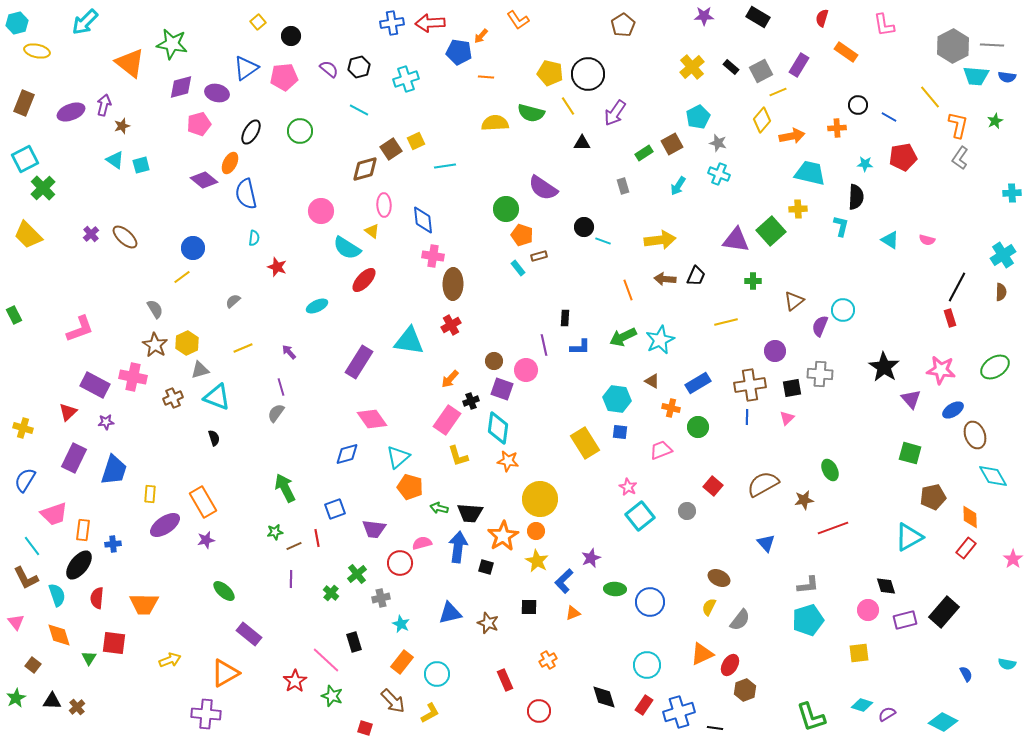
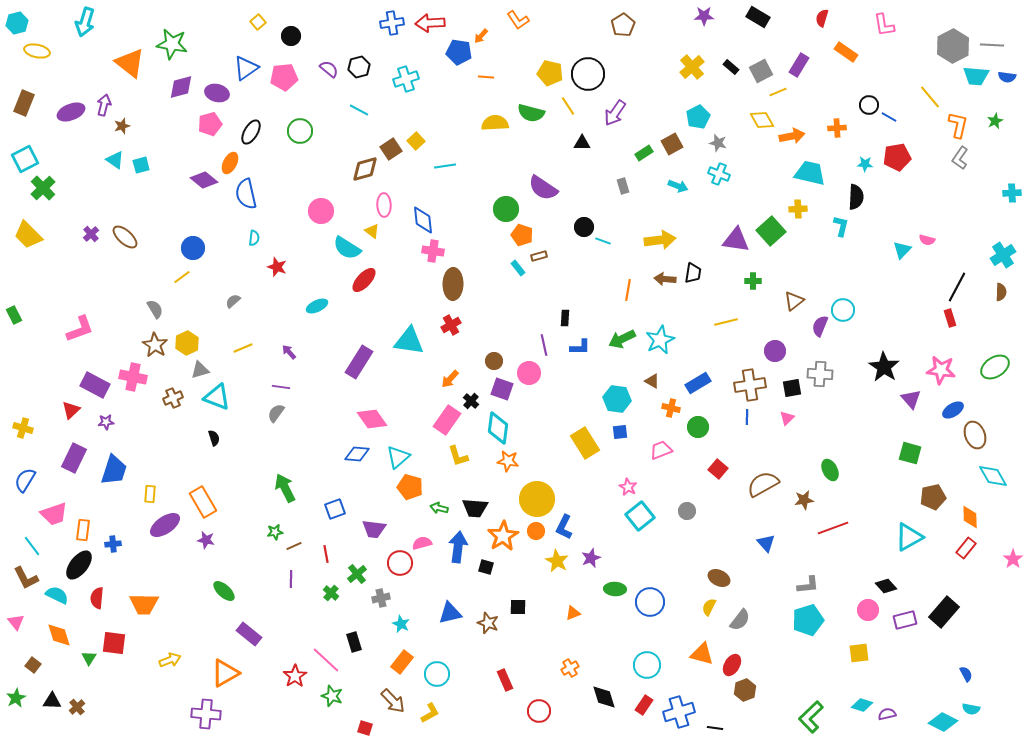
cyan arrow at (85, 22): rotated 28 degrees counterclockwise
black circle at (858, 105): moved 11 px right
yellow diamond at (762, 120): rotated 70 degrees counterclockwise
pink pentagon at (199, 124): moved 11 px right
yellow square at (416, 141): rotated 18 degrees counterclockwise
red pentagon at (903, 157): moved 6 px left
cyan arrow at (678, 186): rotated 102 degrees counterclockwise
cyan triangle at (890, 240): moved 12 px right, 10 px down; rotated 42 degrees clockwise
pink cross at (433, 256): moved 5 px up
black trapezoid at (696, 276): moved 3 px left, 3 px up; rotated 15 degrees counterclockwise
orange line at (628, 290): rotated 30 degrees clockwise
green arrow at (623, 337): moved 1 px left, 2 px down
pink circle at (526, 370): moved 3 px right, 3 px down
purple line at (281, 387): rotated 66 degrees counterclockwise
black cross at (471, 401): rotated 28 degrees counterclockwise
red triangle at (68, 412): moved 3 px right, 2 px up
blue square at (620, 432): rotated 14 degrees counterclockwise
blue diamond at (347, 454): moved 10 px right; rotated 20 degrees clockwise
red square at (713, 486): moved 5 px right, 17 px up
yellow circle at (540, 499): moved 3 px left
black trapezoid at (470, 513): moved 5 px right, 5 px up
red line at (317, 538): moved 9 px right, 16 px down
purple star at (206, 540): rotated 24 degrees clockwise
yellow star at (537, 561): moved 20 px right
blue L-shape at (564, 581): moved 54 px up; rotated 20 degrees counterclockwise
black diamond at (886, 586): rotated 25 degrees counterclockwise
cyan semicircle at (57, 595): rotated 45 degrees counterclockwise
black square at (529, 607): moved 11 px left
orange triangle at (702, 654): rotated 40 degrees clockwise
orange cross at (548, 660): moved 22 px right, 8 px down
cyan semicircle at (1007, 664): moved 36 px left, 45 px down
red ellipse at (730, 665): moved 2 px right
red star at (295, 681): moved 5 px up
purple semicircle at (887, 714): rotated 18 degrees clockwise
green L-shape at (811, 717): rotated 64 degrees clockwise
